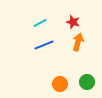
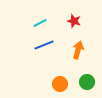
red star: moved 1 px right, 1 px up
orange arrow: moved 8 px down
